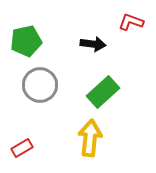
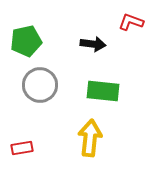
green rectangle: moved 1 px up; rotated 48 degrees clockwise
red rectangle: rotated 20 degrees clockwise
